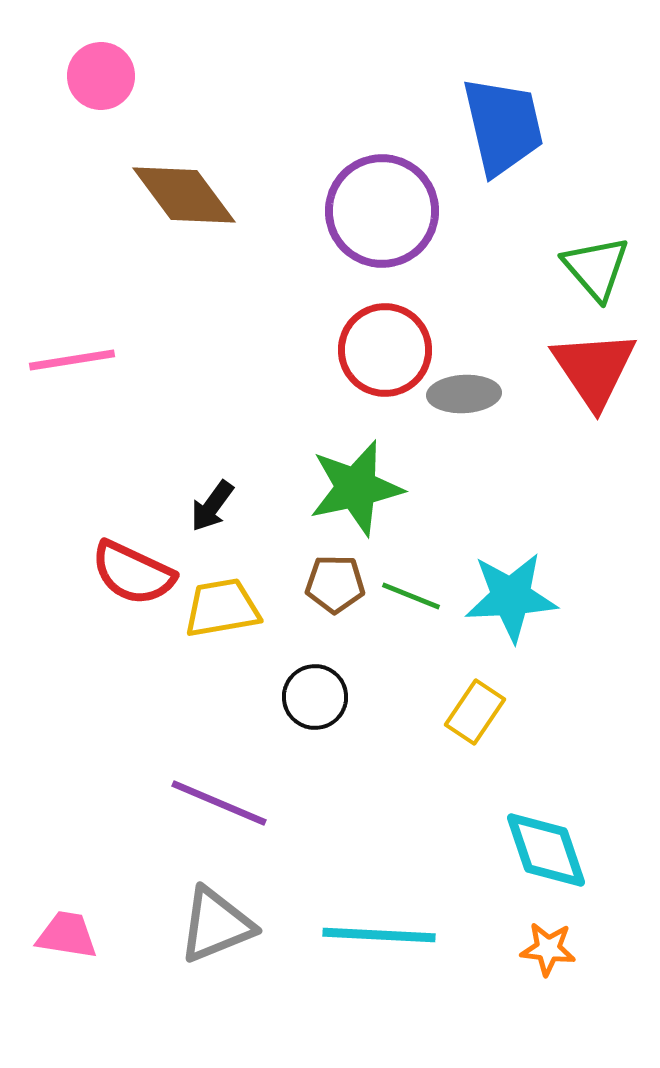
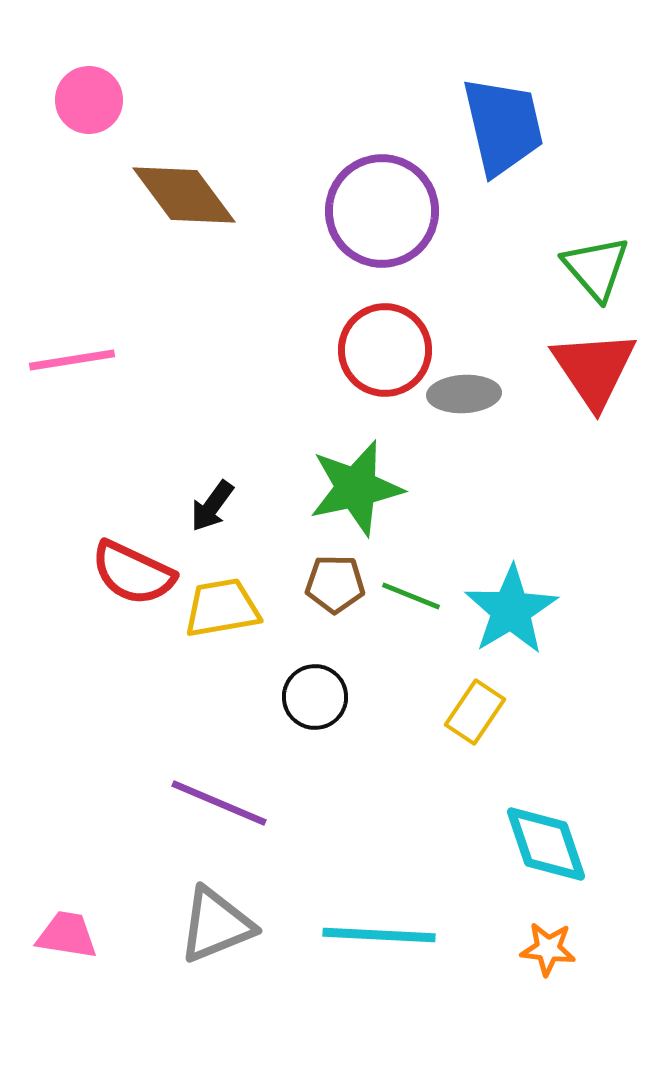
pink circle: moved 12 px left, 24 px down
cyan star: moved 13 px down; rotated 28 degrees counterclockwise
cyan diamond: moved 6 px up
